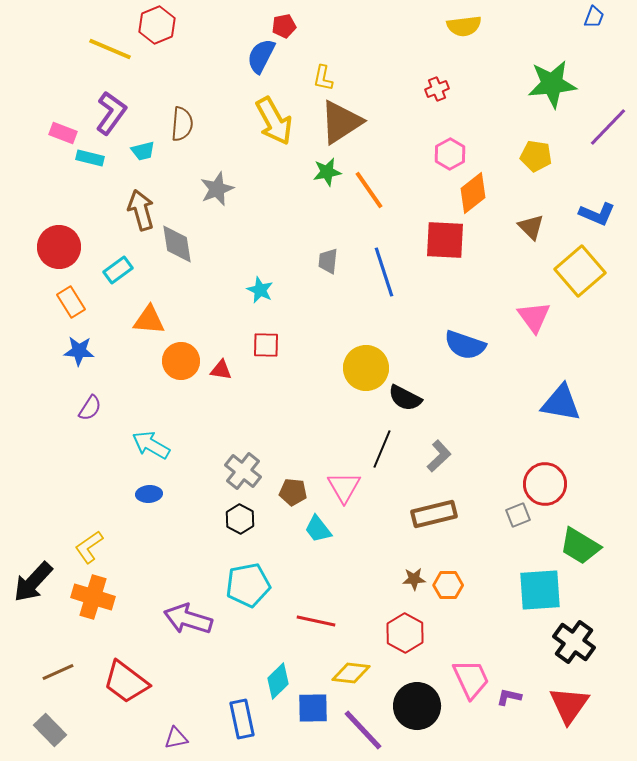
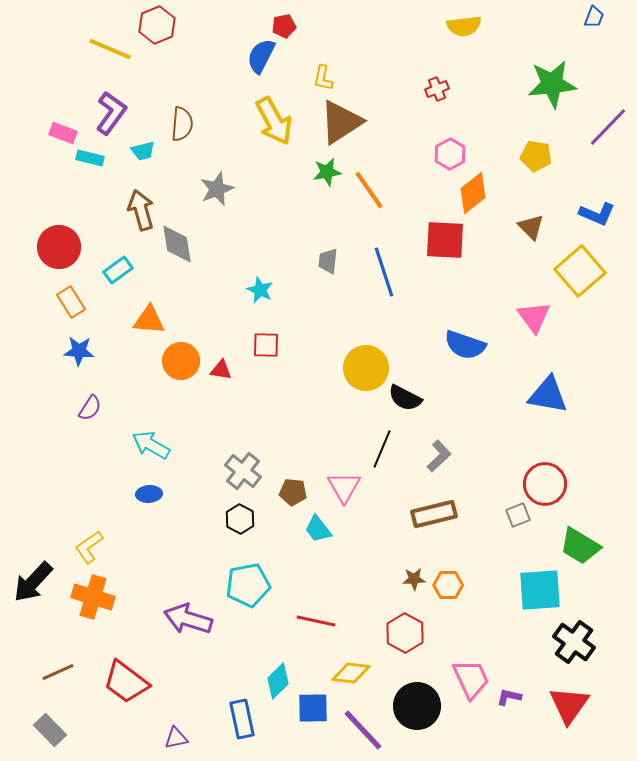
blue triangle at (561, 403): moved 13 px left, 8 px up
